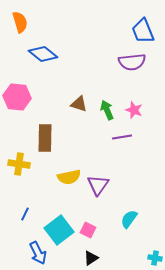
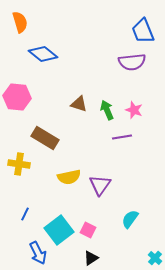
brown rectangle: rotated 60 degrees counterclockwise
purple triangle: moved 2 px right
cyan semicircle: moved 1 px right
cyan cross: rotated 32 degrees clockwise
